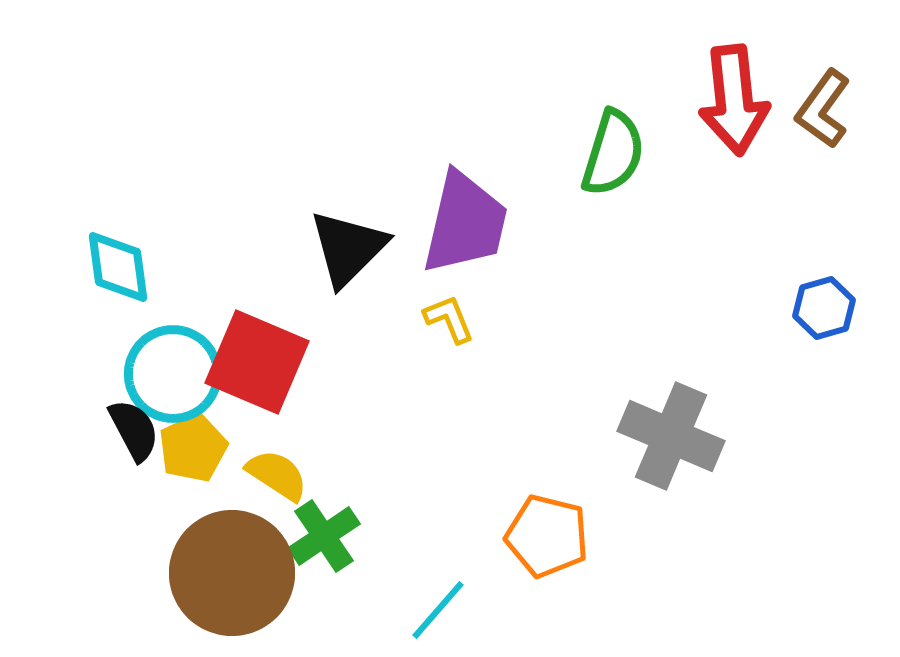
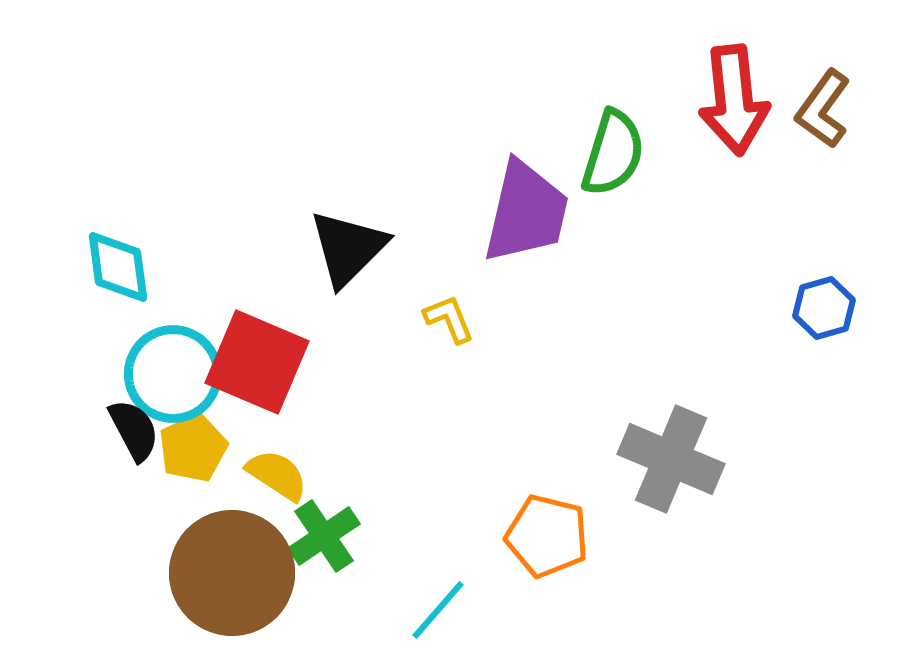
purple trapezoid: moved 61 px right, 11 px up
gray cross: moved 23 px down
